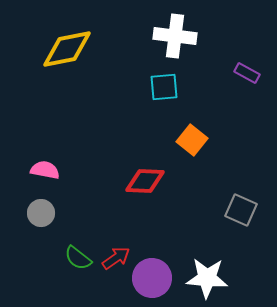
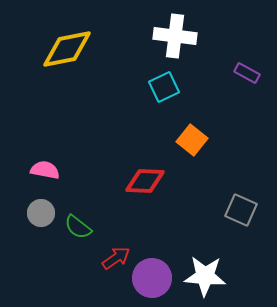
cyan square: rotated 20 degrees counterclockwise
green semicircle: moved 31 px up
white star: moved 2 px left, 2 px up
